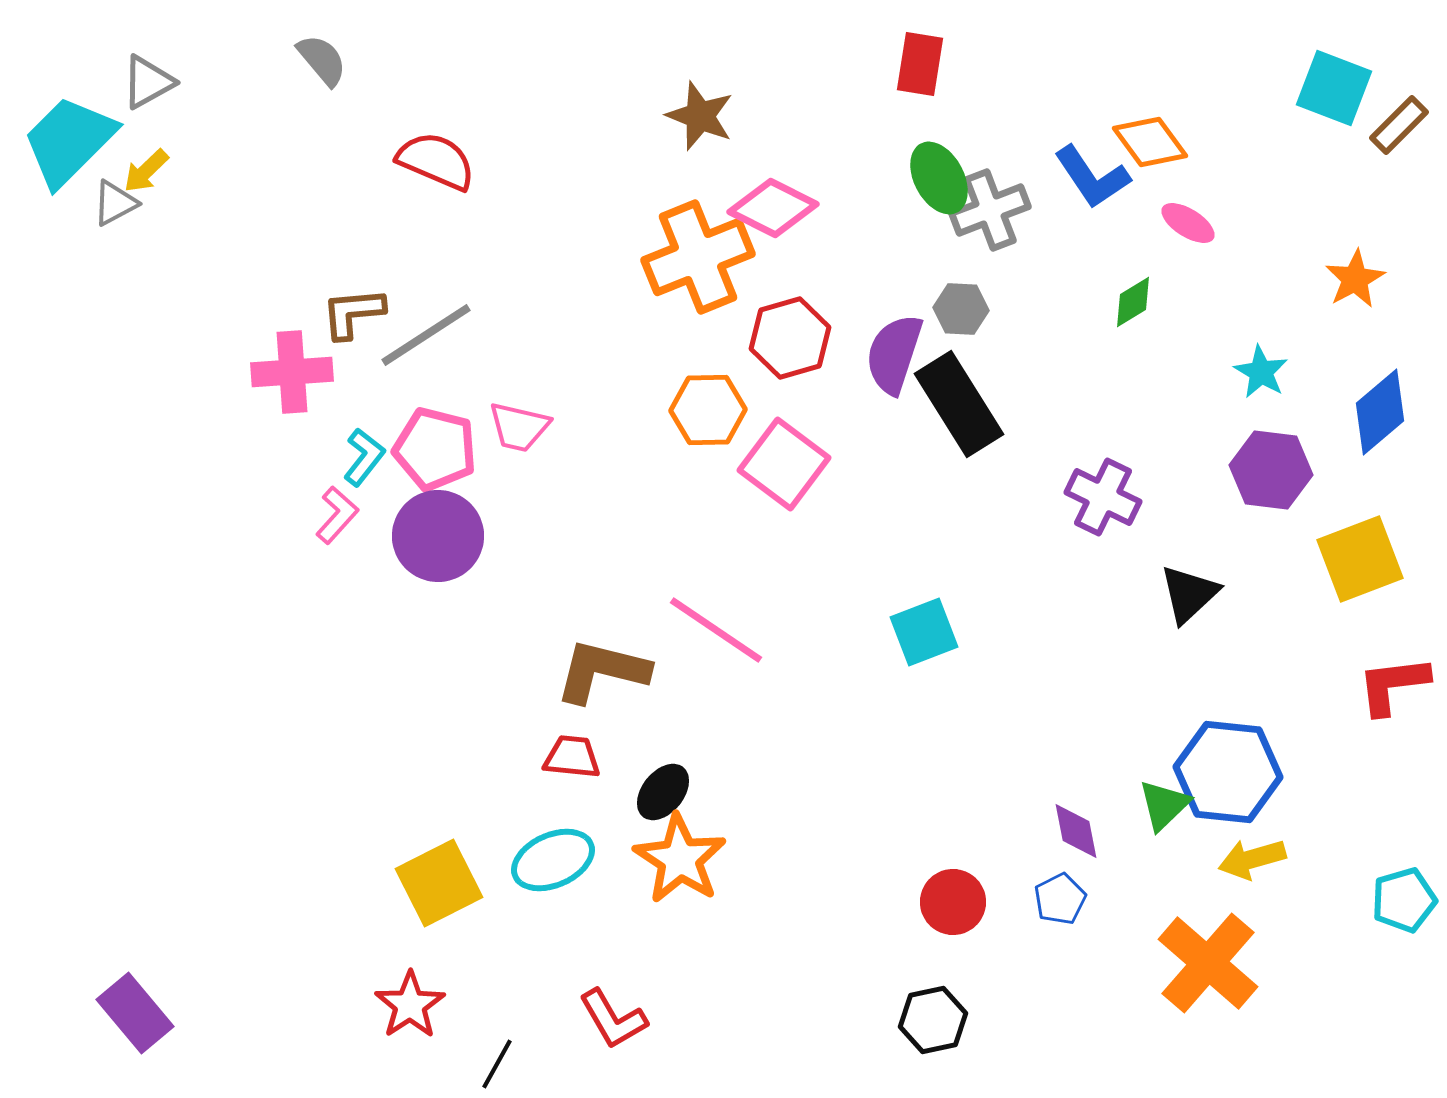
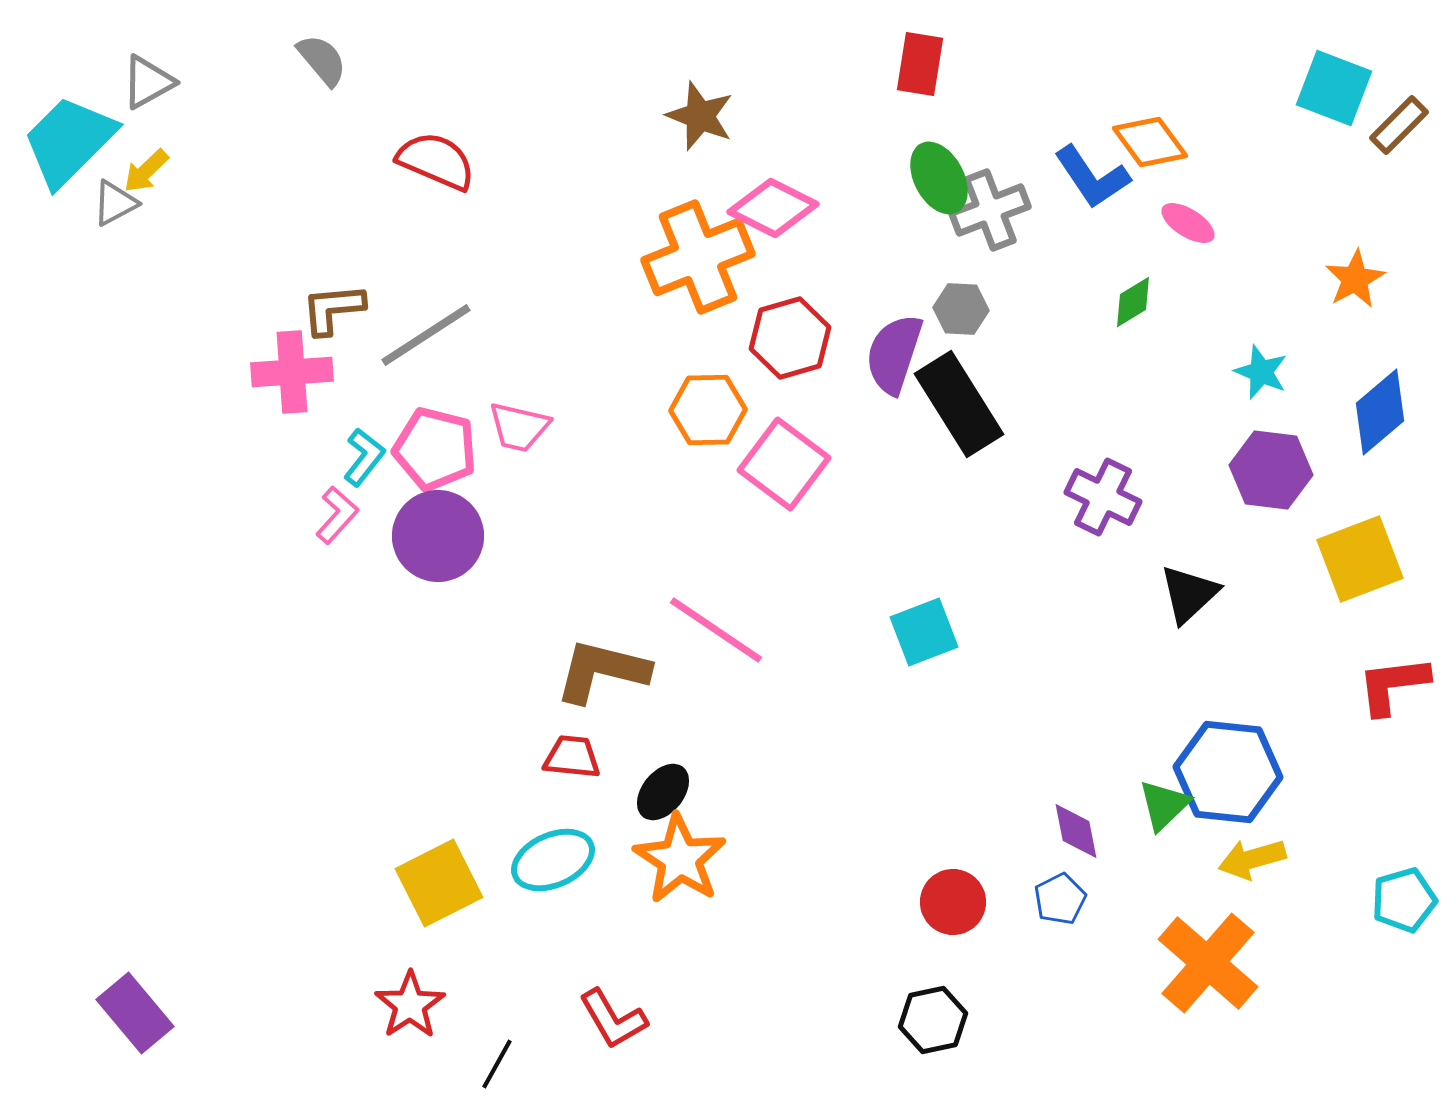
brown L-shape at (353, 313): moved 20 px left, 4 px up
cyan star at (1261, 372): rotated 8 degrees counterclockwise
